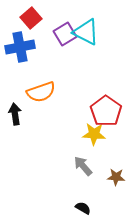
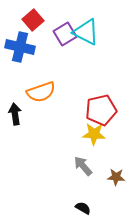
red square: moved 2 px right, 2 px down
blue cross: rotated 24 degrees clockwise
red pentagon: moved 5 px left, 1 px up; rotated 24 degrees clockwise
